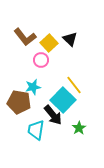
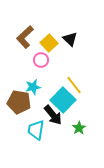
brown L-shape: rotated 85 degrees clockwise
